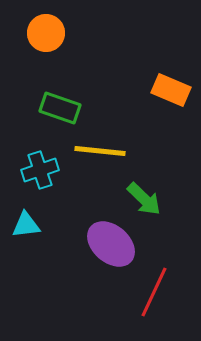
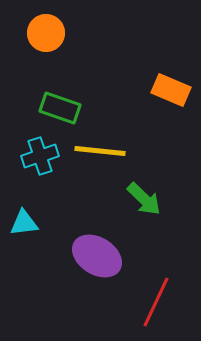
cyan cross: moved 14 px up
cyan triangle: moved 2 px left, 2 px up
purple ellipse: moved 14 px left, 12 px down; rotated 9 degrees counterclockwise
red line: moved 2 px right, 10 px down
